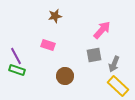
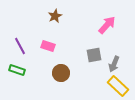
brown star: rotated 16 degrees counterclockwise
pink arrow: moved 5 px right, 5 px up
pink rectangle: moved 1 px down
purple line: moved 4 px right, 10 px up
brown circle: moved 4 px left, 3 px up
